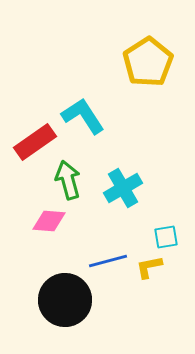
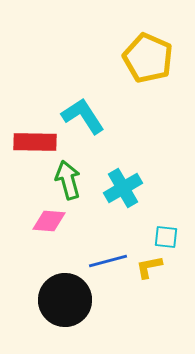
yellow pentagon: moved 4 px up; rotated 15 degrees counterclockwise
red rectangle: rotated 36 degrees clockwise
cyan square: rotated 15 degrees clockwise
